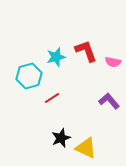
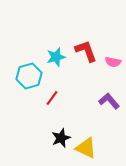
red line: rotated 21 degrees counterclockwise
